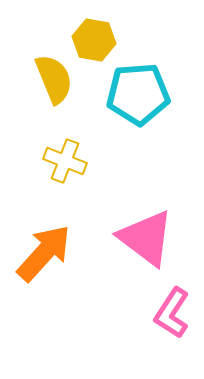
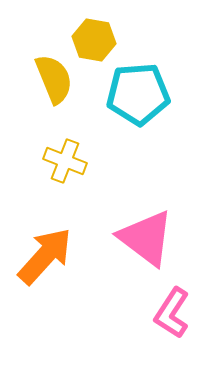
orange arrow: moved 1 px right, 3 px down
